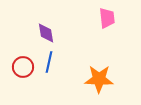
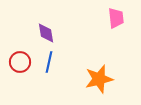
pink trapezoid: moved 9 px right
red circle: moved 3 px left, 5 px up
orange star: rotated 16 degrees counterclockwise
